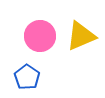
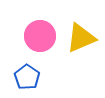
yellow triangle: moved 2 px down
